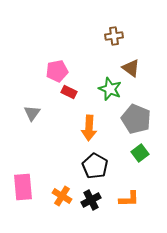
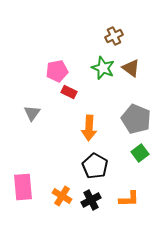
brown cross: rotated 18 degrees counterclockwise
green star: moved 7 px left, 21 px up
